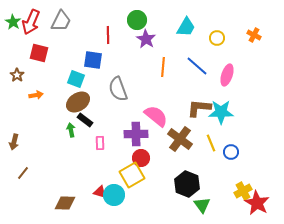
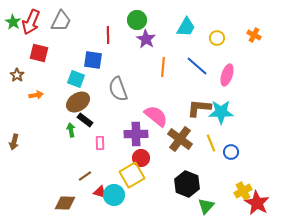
brown line: moved 62 px right, 3 px down; rotated 16 degrees clockwise
green triangle: moved 4 px right, 1 px down; rotated 18 degrees clockwise
